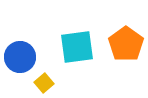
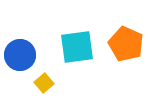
orange pentagon: rotated 12 degrees counterclockwise
blue circle: moved 2 px up
